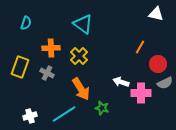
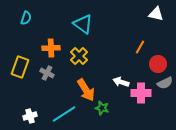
cyan semicircle: moved 5 px up
orange arrow: moved 5 px right, 1 px down
